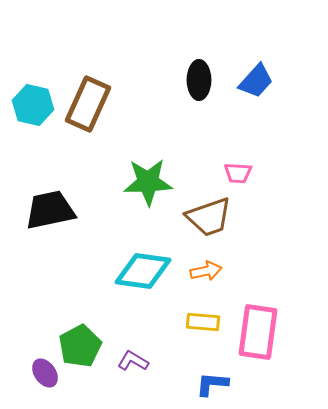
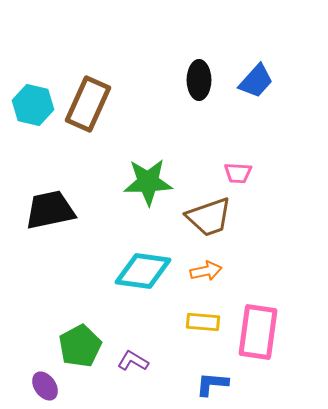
purple ellipse: moved 13 px down
